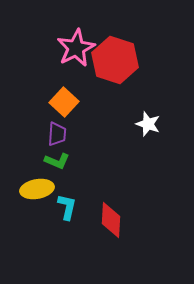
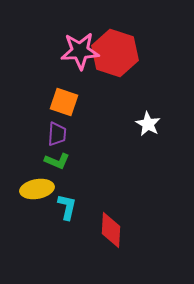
pink star: moved 4 px right, 3 px down; rotated 24 degrees clockwise
red hexagon: moved 7 px up
orange square: rotated 24 degrees counterclockwise
white star: rotated 10 degrees clockwise
red diamond: moved 10 px down
